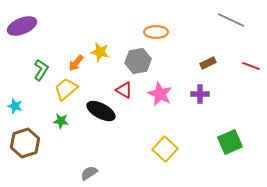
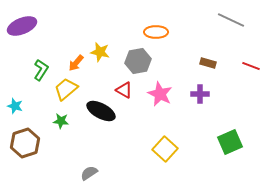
brown rectangle: rotated 42 degrees clockwise
